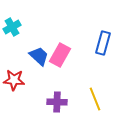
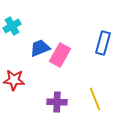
cyan cross: moved 1 px up
blue trapezoid: moved 1 px right, 8 px up; rotated 65 degrees counterclockwise
